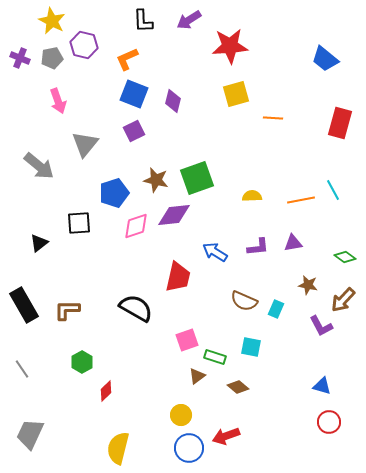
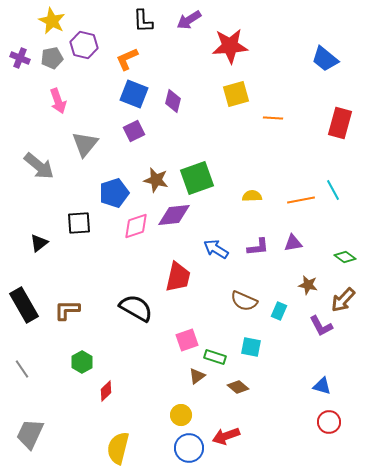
blue arrow at (215, 252): moved 1 px right, 3 px up
cyan rectangle at (276, 309): moved 3 px right, 2 px down
